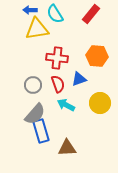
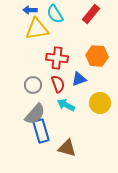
brown triangle: rotated 18 degrees clockwise
